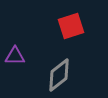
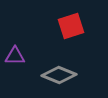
gray diamond: rotated 60 degrees clockwise
